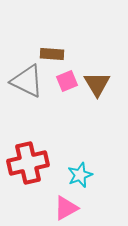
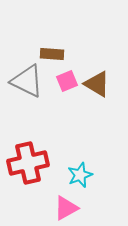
brown triangle: rotated 28 degrees counterclockwise
